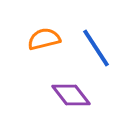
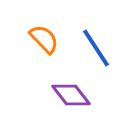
orange semicircle: rotated 60 degrees clockwise
